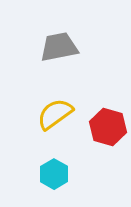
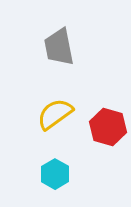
gray trapezoid: rotated 90 degrees counterclockwise
cyan hexagon: moved 1 px right
